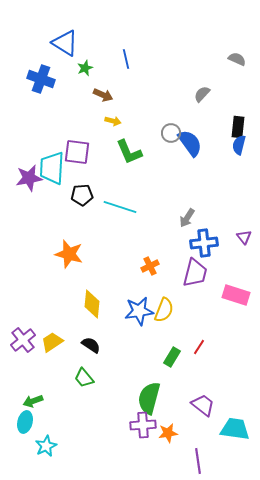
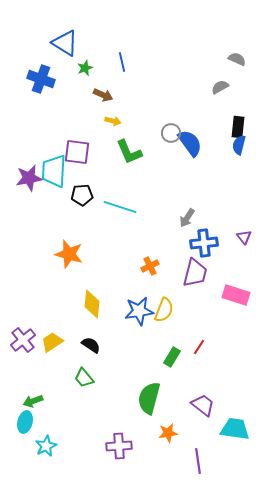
blue line at (126, 59): moved 4 px left, 3 px down
gray semicircle at (202, 94): moved 18 px right, 7 px up; rotated 18 degrees clockwise
cyan trapezoid at (52, 168): moved 2 px right, 3 px down
purple cross at (143, 425): moved 24 px left, 21 px down
